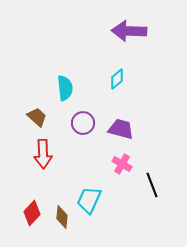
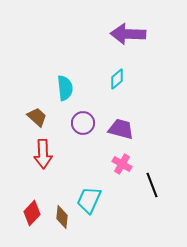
purple arrow: moved 1 px left, 3 px down
